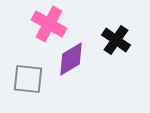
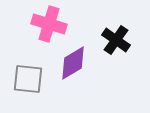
pink cross: rotated 12 degrees counterclockwise
purple diamond: moved 2 px right, 4 px down
